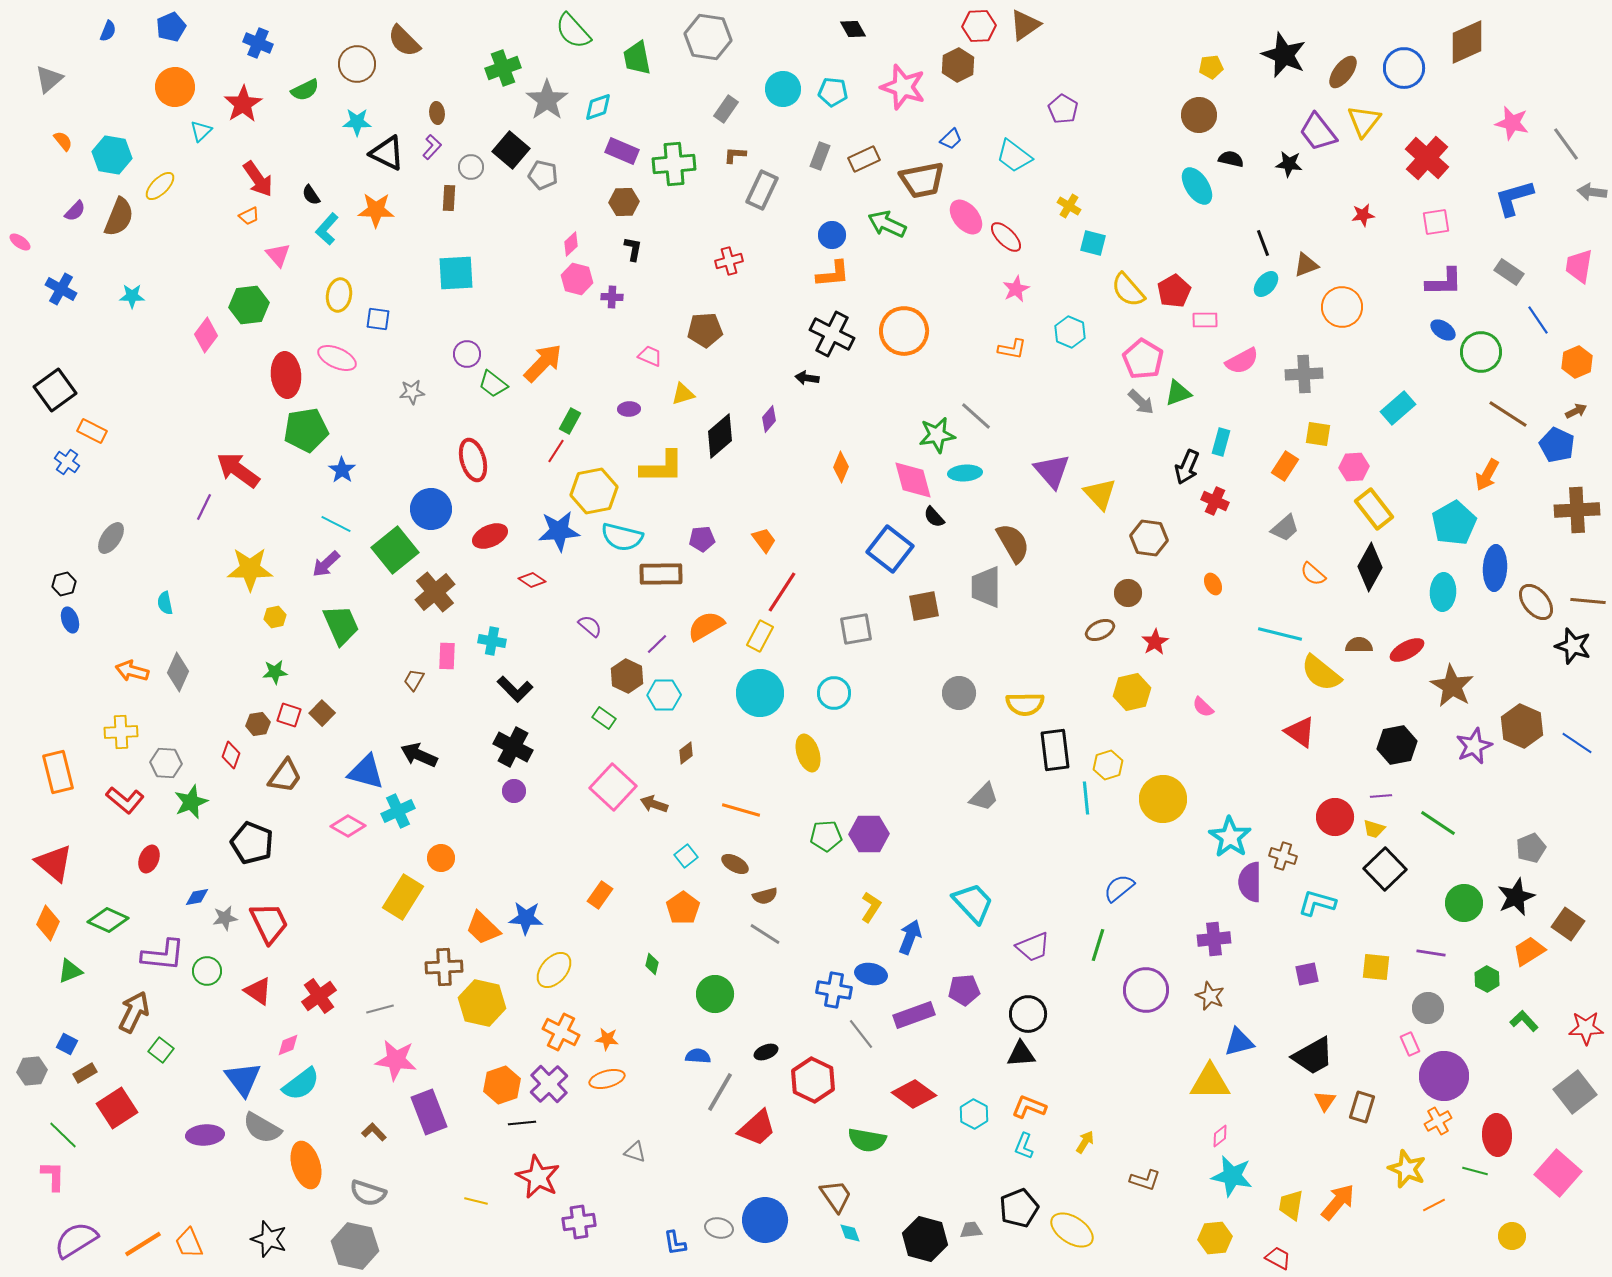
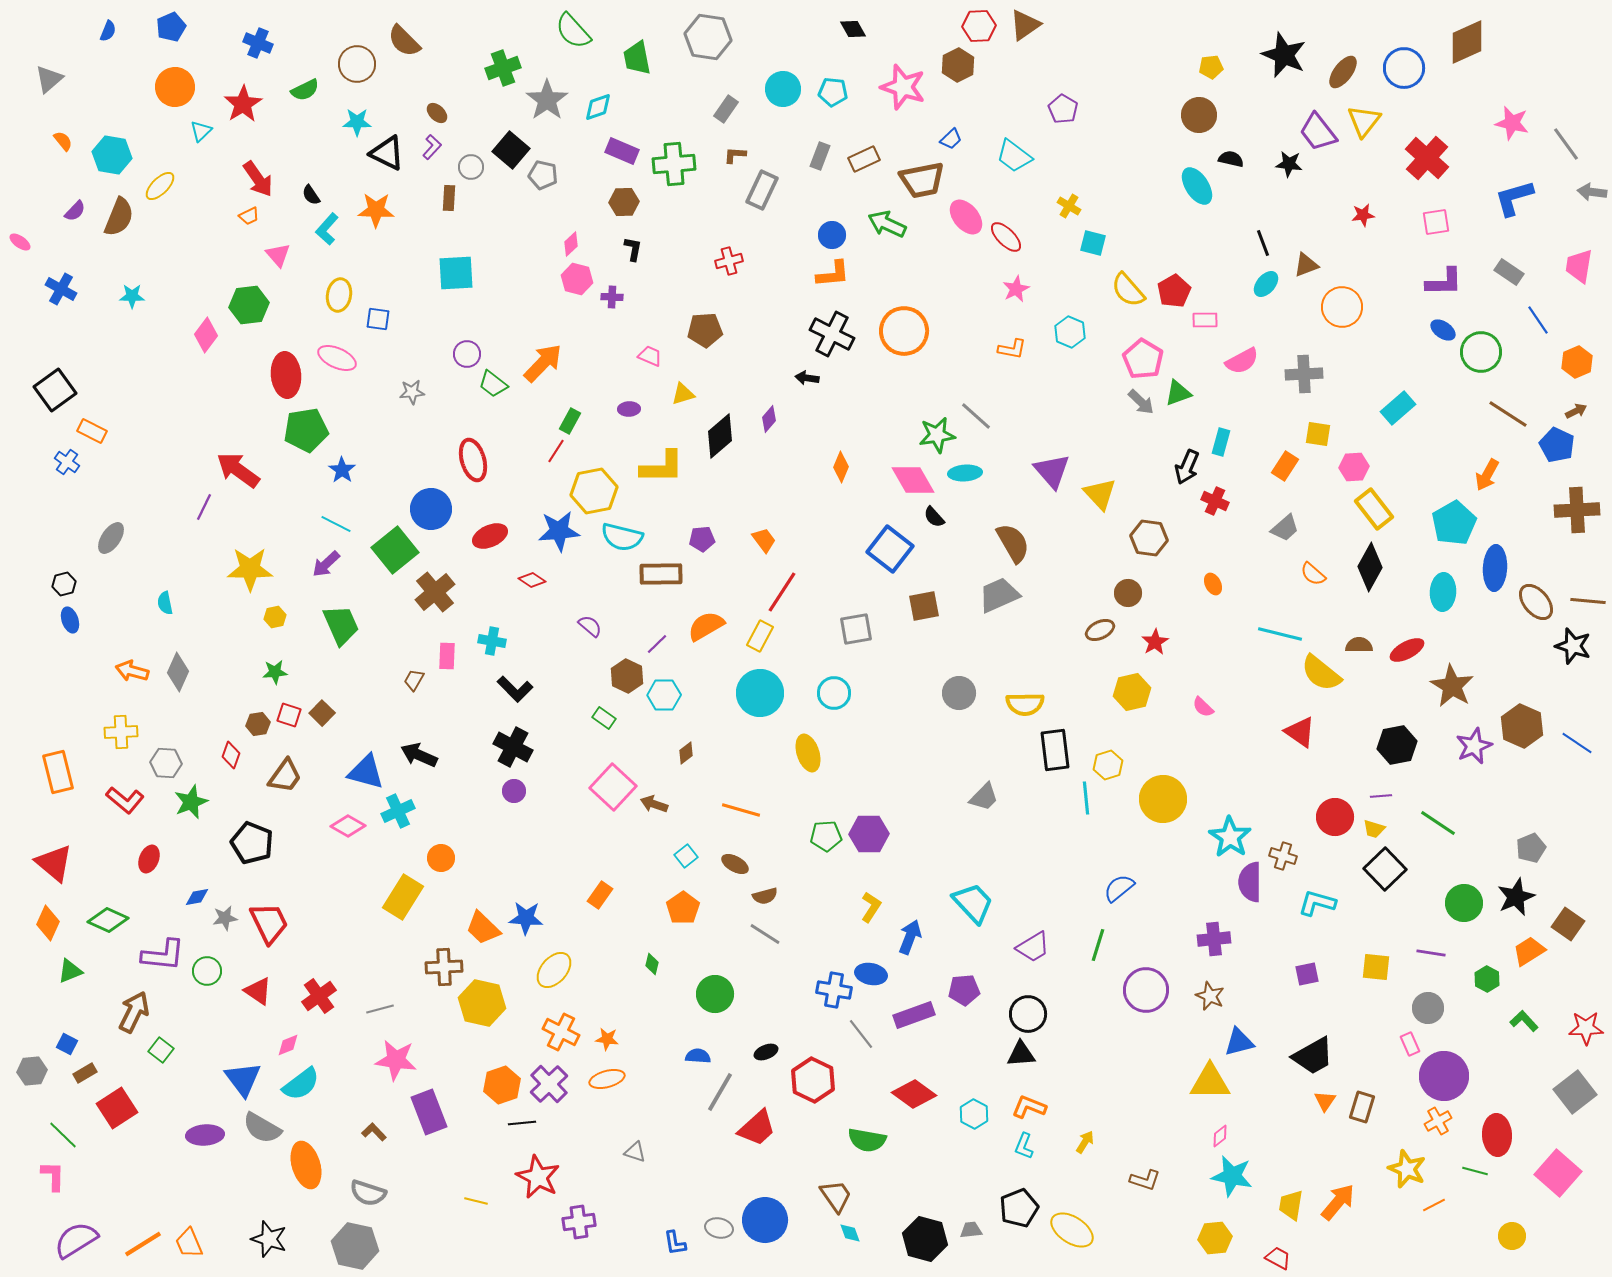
brown ellipse at (437, 113): rotated 40 degrees counterclockwise
pink diamond at (913, 480): rotated 15 degrees counterclockwise
gray trapezoid at (986, 587): moved 13 px right, 8 px down; rotated 66 degrees clockwise
purple trapezoid at (1033, 947): rotated 9 degrees counterclockwise
